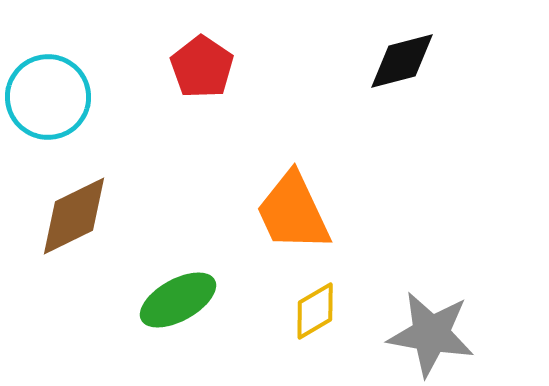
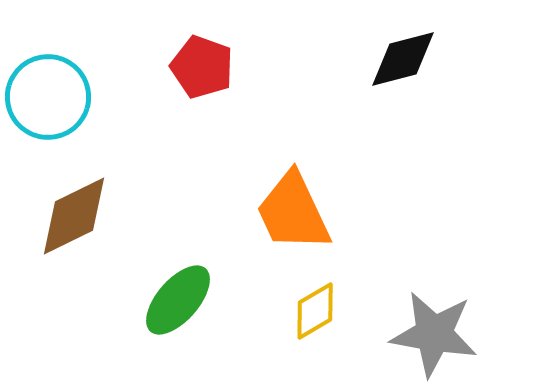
black diamond: moved 1 px right, 2 px up
red pentagon: rotated 14 degrees counterclockwise
green ellipse: rotated 20 degrees counterclockwise
gray star: moved 3 px right
